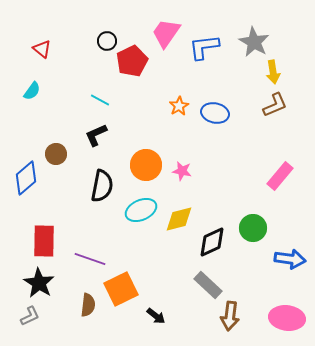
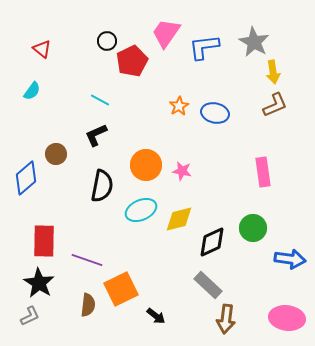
pink rectangle: moved 17 px left, 4 px up; rotated 48 degrees counterclockwise
purple line: moved 3 px left, 1 px down
brown arrow: moved 4 px left, 3 px down
